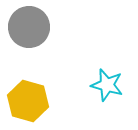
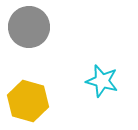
cyan star: moved 5 px left, 4 px up
